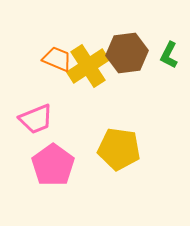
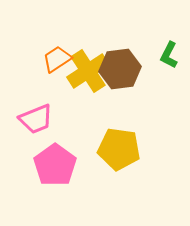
brown hexagon: moved 7 px left, 16 px down
orange trapezoid: rotated 56 degrees counterclockwise
yellow cross: moved 5 px down
pink pentagon: moved 2 px right
